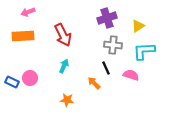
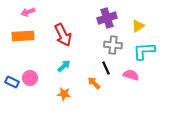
cyan arrow: rotated 24 degrees clockwise
orange star: moved 3 px left, 6 px up
